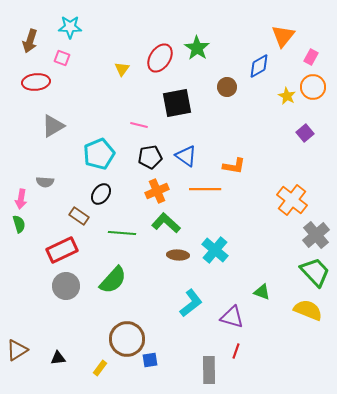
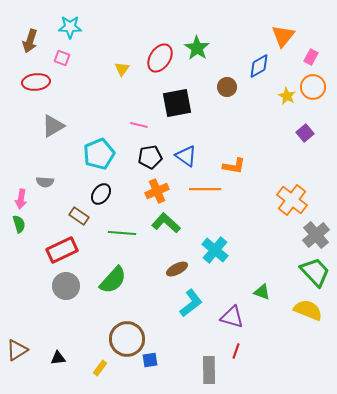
brown ellipse at (178, 255): moved 1 px left, 14 px down; rotated 30 degrees counterclockwise
